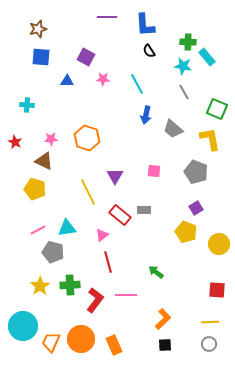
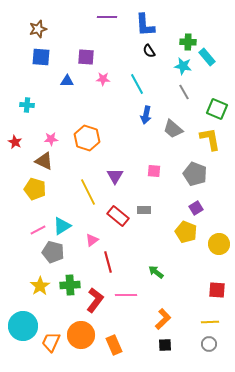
purple square at (86, 57): rotated 24 degrees counterclockwise
gray pentagon at (196, 172): moved 1 px left, 2 px down
red rectangle at (120, 215): moved 2 px left, 1 px down
cyan triangle at (67, 228): moved 5 px left, 2 px up; rotated 24 degrees counterclockwise
pink triangle at (102, 235): moved 10 px left, 5 px down
orange circle at (81, 339): moved 4 px up
